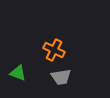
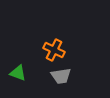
gray trapezoid: moved 1 px up
